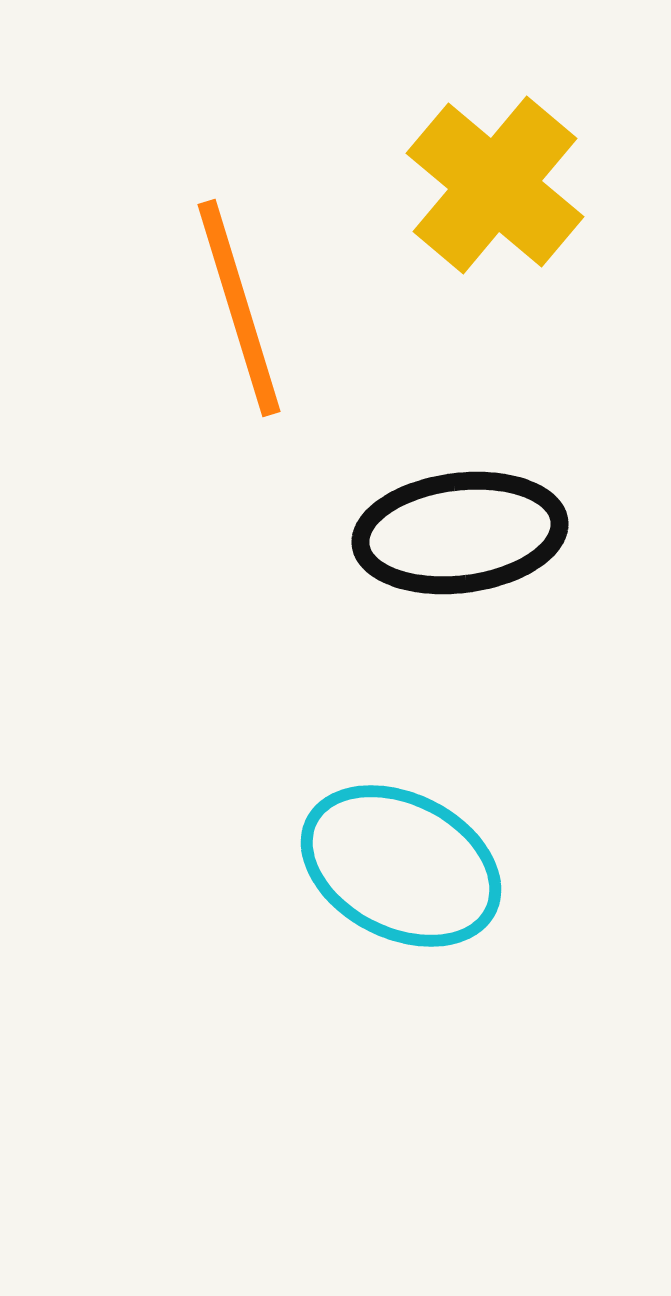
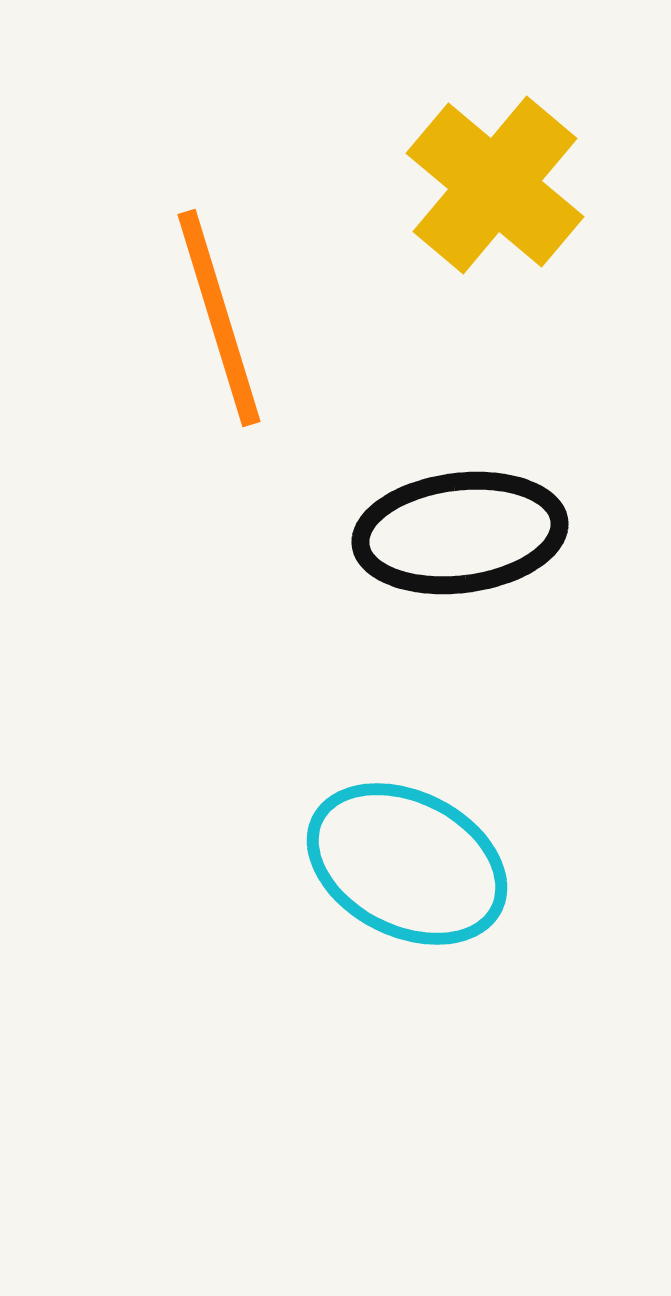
orange line: moved 20 px left, 10 px down
cyan ellipse: moved 6 px right, 2 px up
